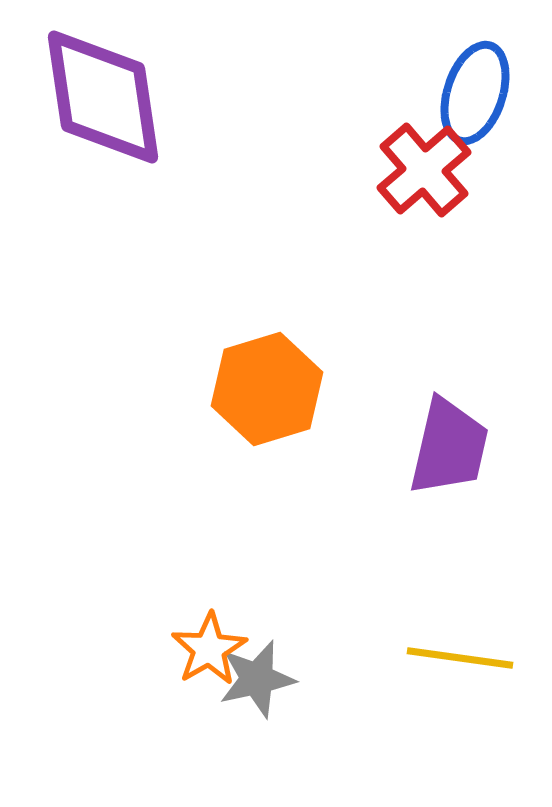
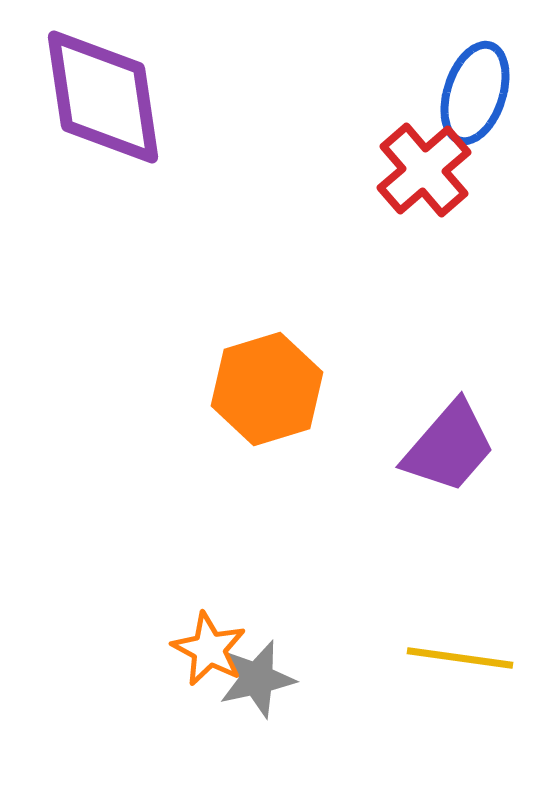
purple trapezoid: rotated 28 degrees clockwise
orange star: rotated 14 degrees counterclockwise
